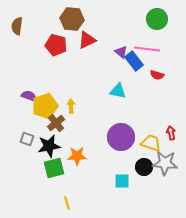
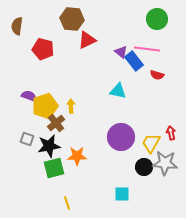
red pentagon: moved 13 px left, 4 px down
yellow trapezoid: rotated 80 degrees counterclockwise
cyan square: moved 13 px down
